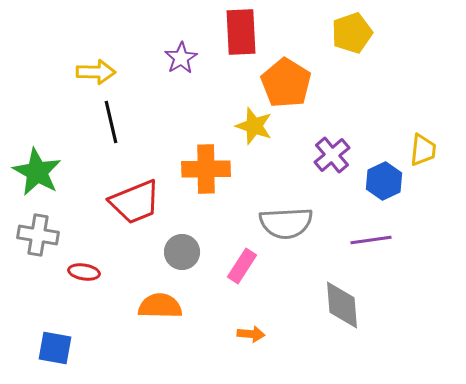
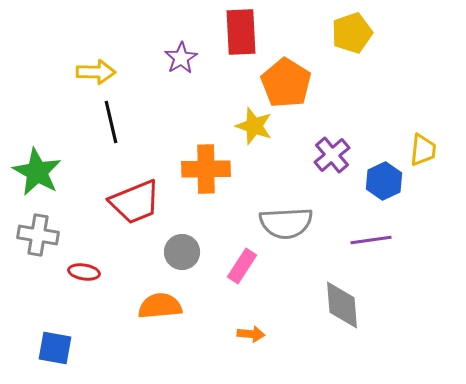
orange semicircle: rotated 6 degrees counterclockwise
